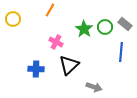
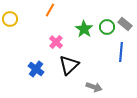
yellow circle: moved 3 px left
green circle: moved 2 px right
pink cross: rotated 16 degrees clockwise
blue cross: rotated 35 degrees clockwise
